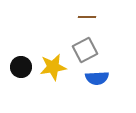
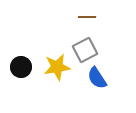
yellow star: moved 4 px right
blue semicircle: rotated 60 degrees clockwise
